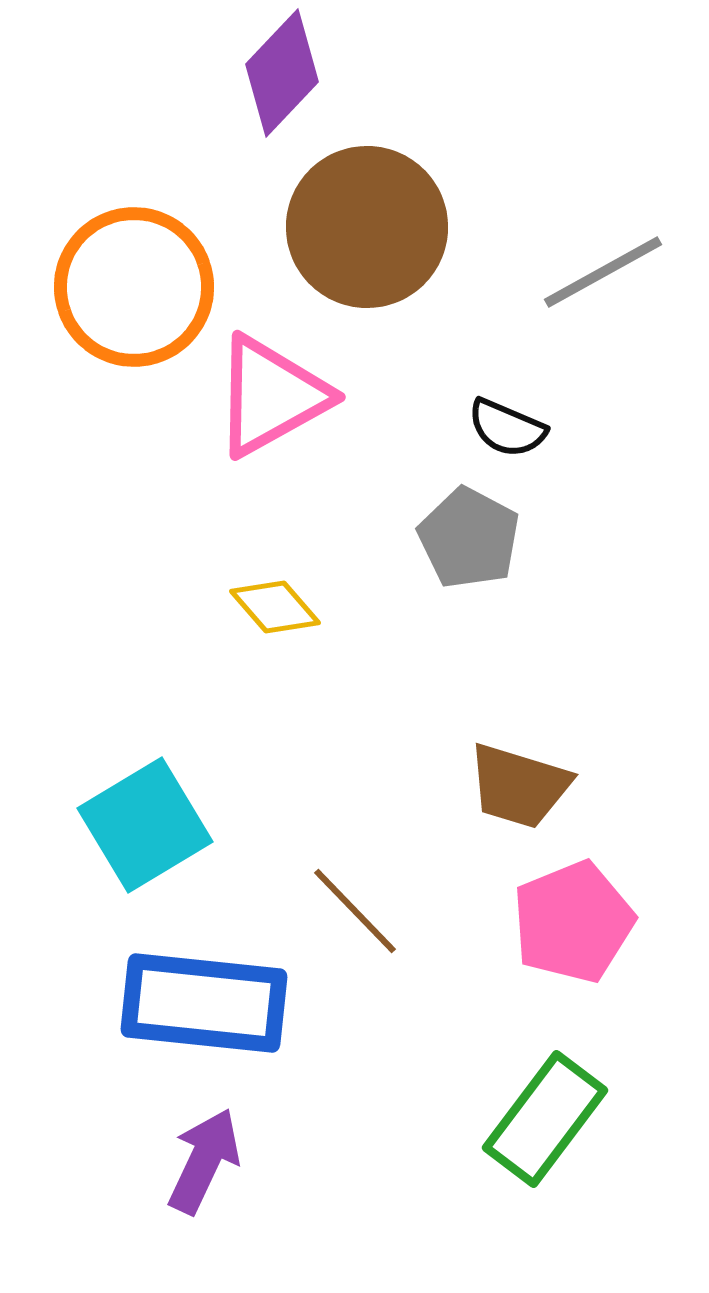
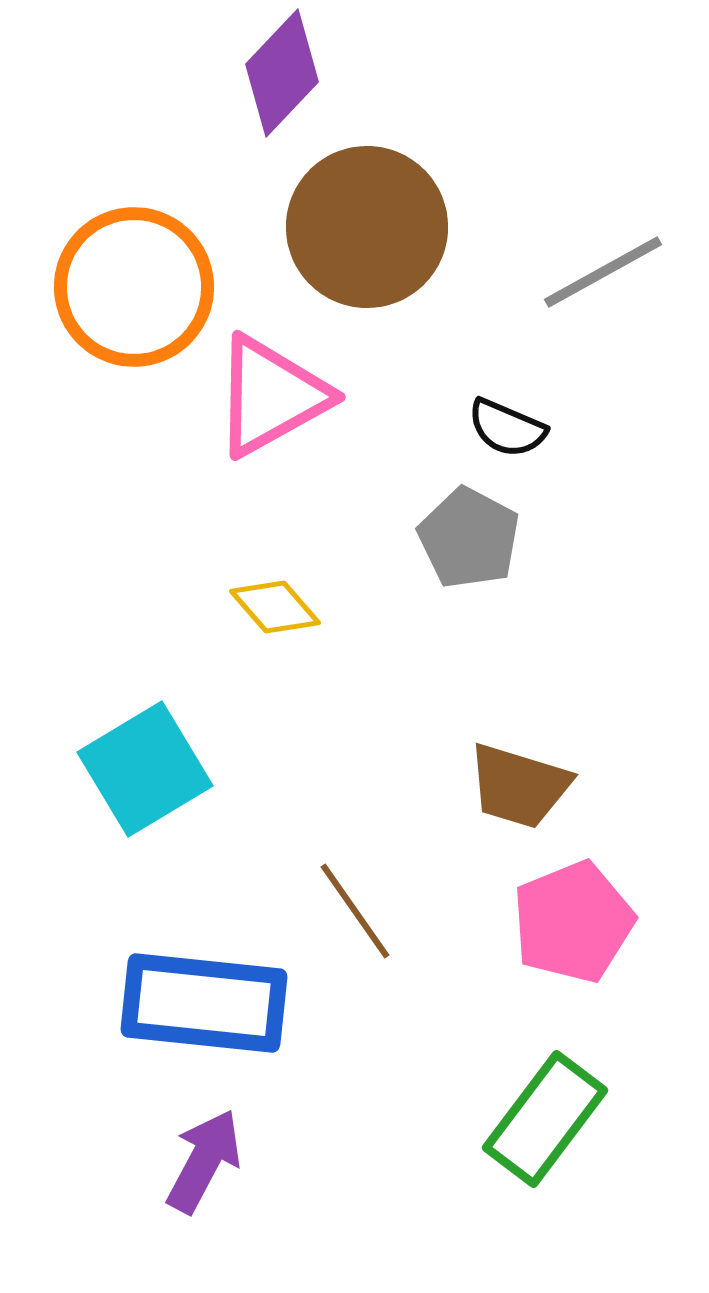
cyan square: moved 56 px up
brown line: rotated 9 degrees clockwise
purple arrow: rotated 3 degrees clockwise
